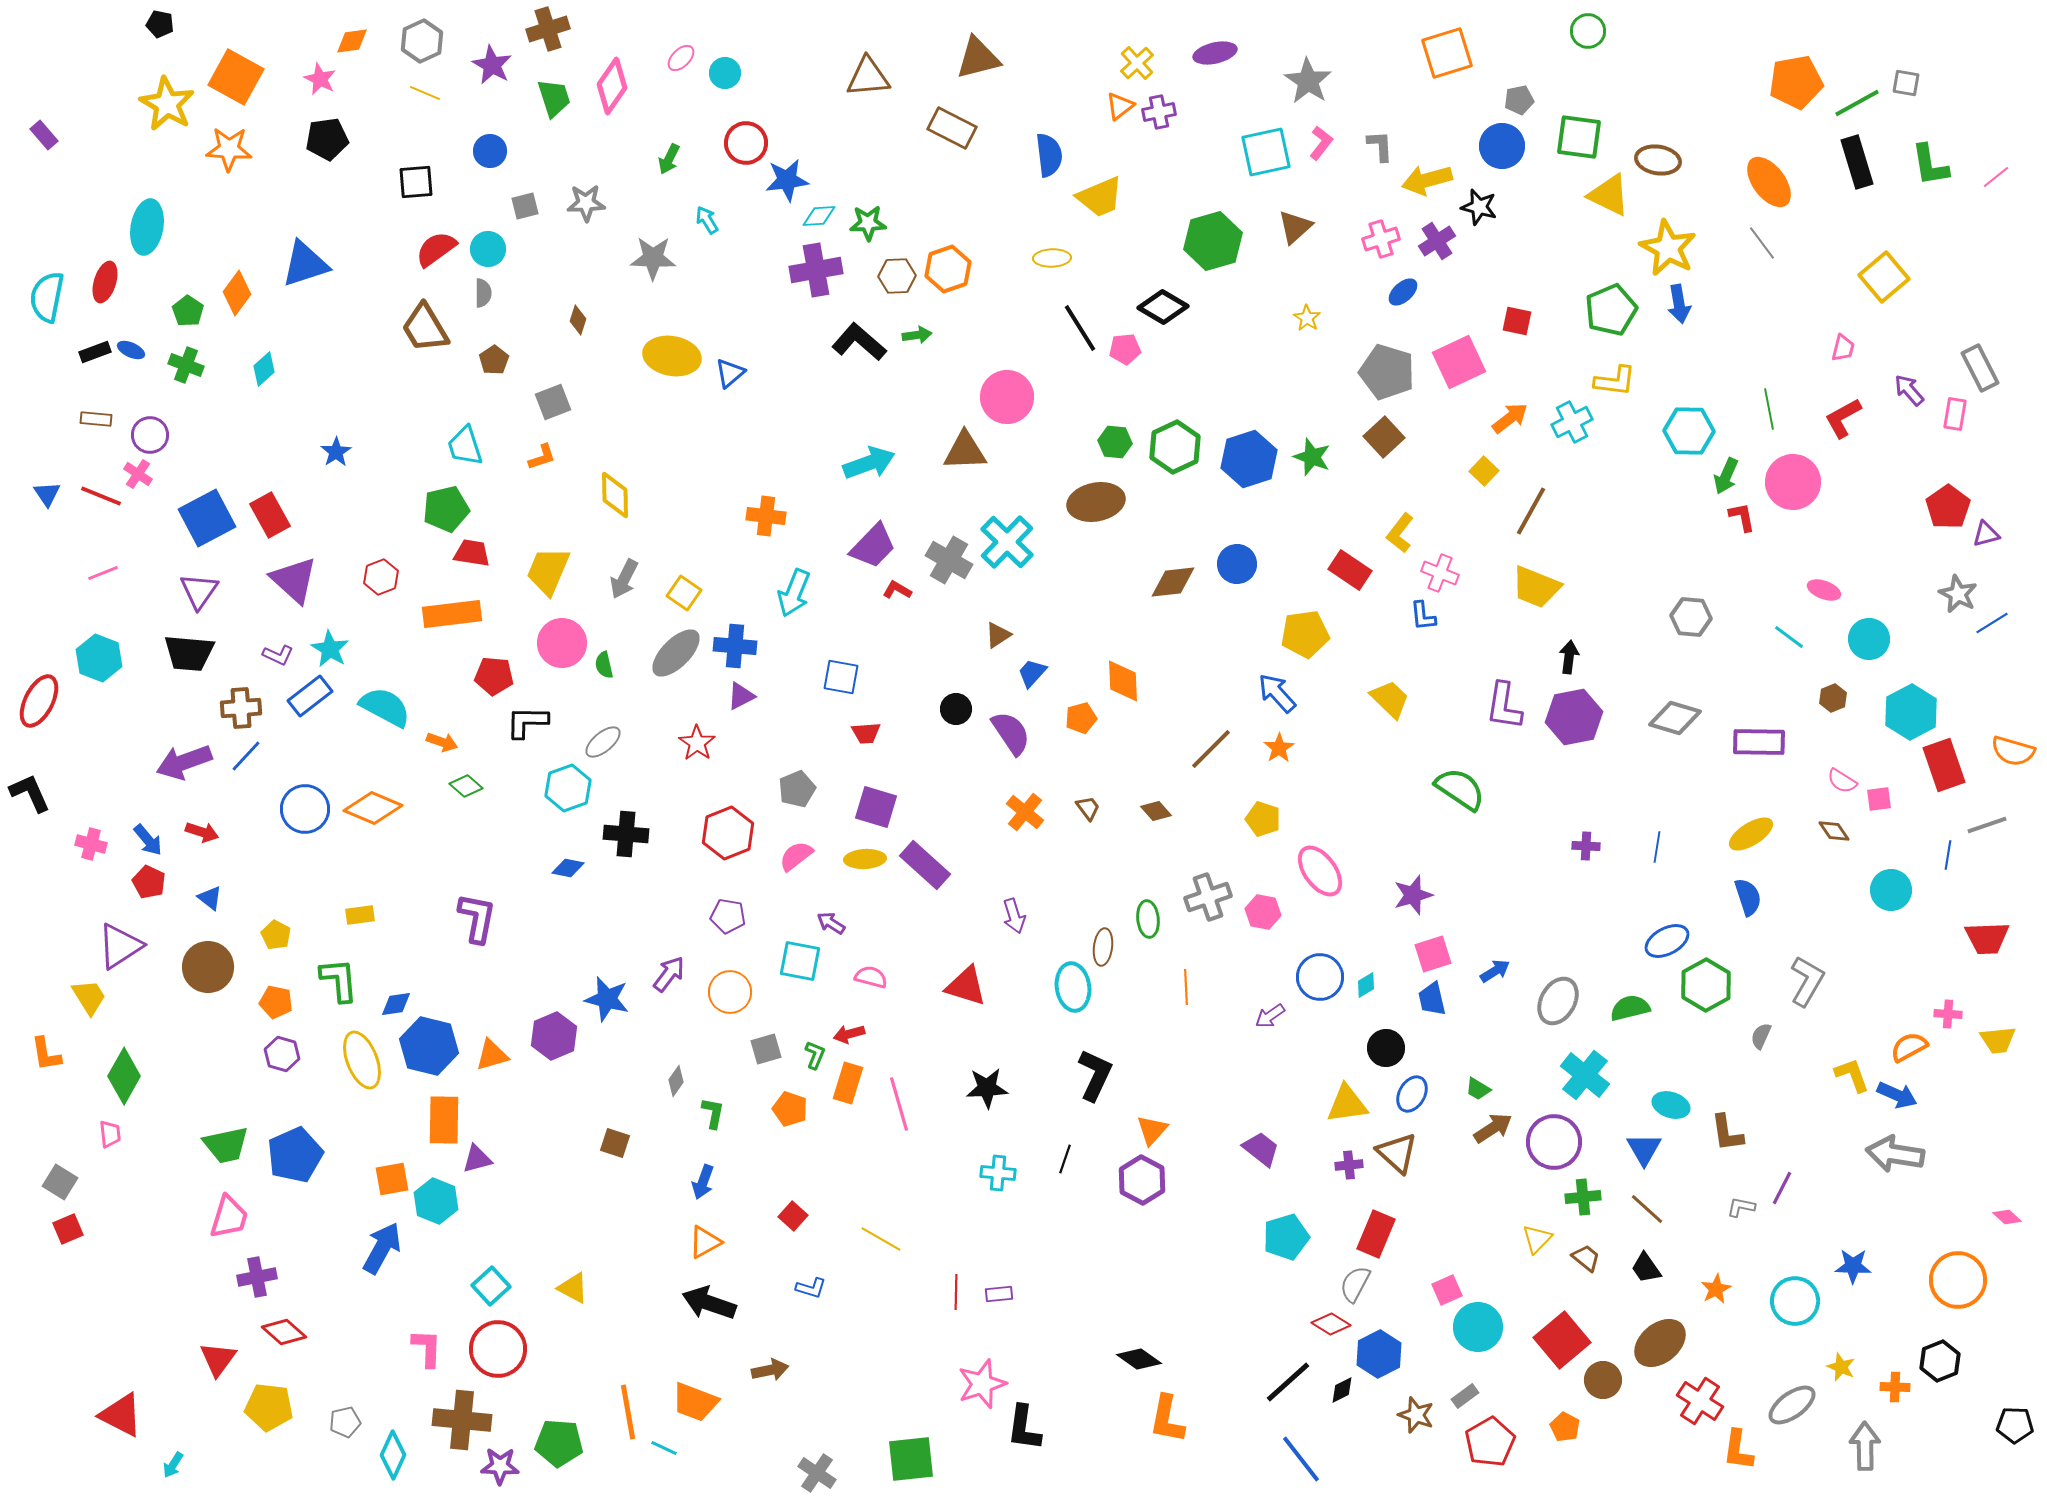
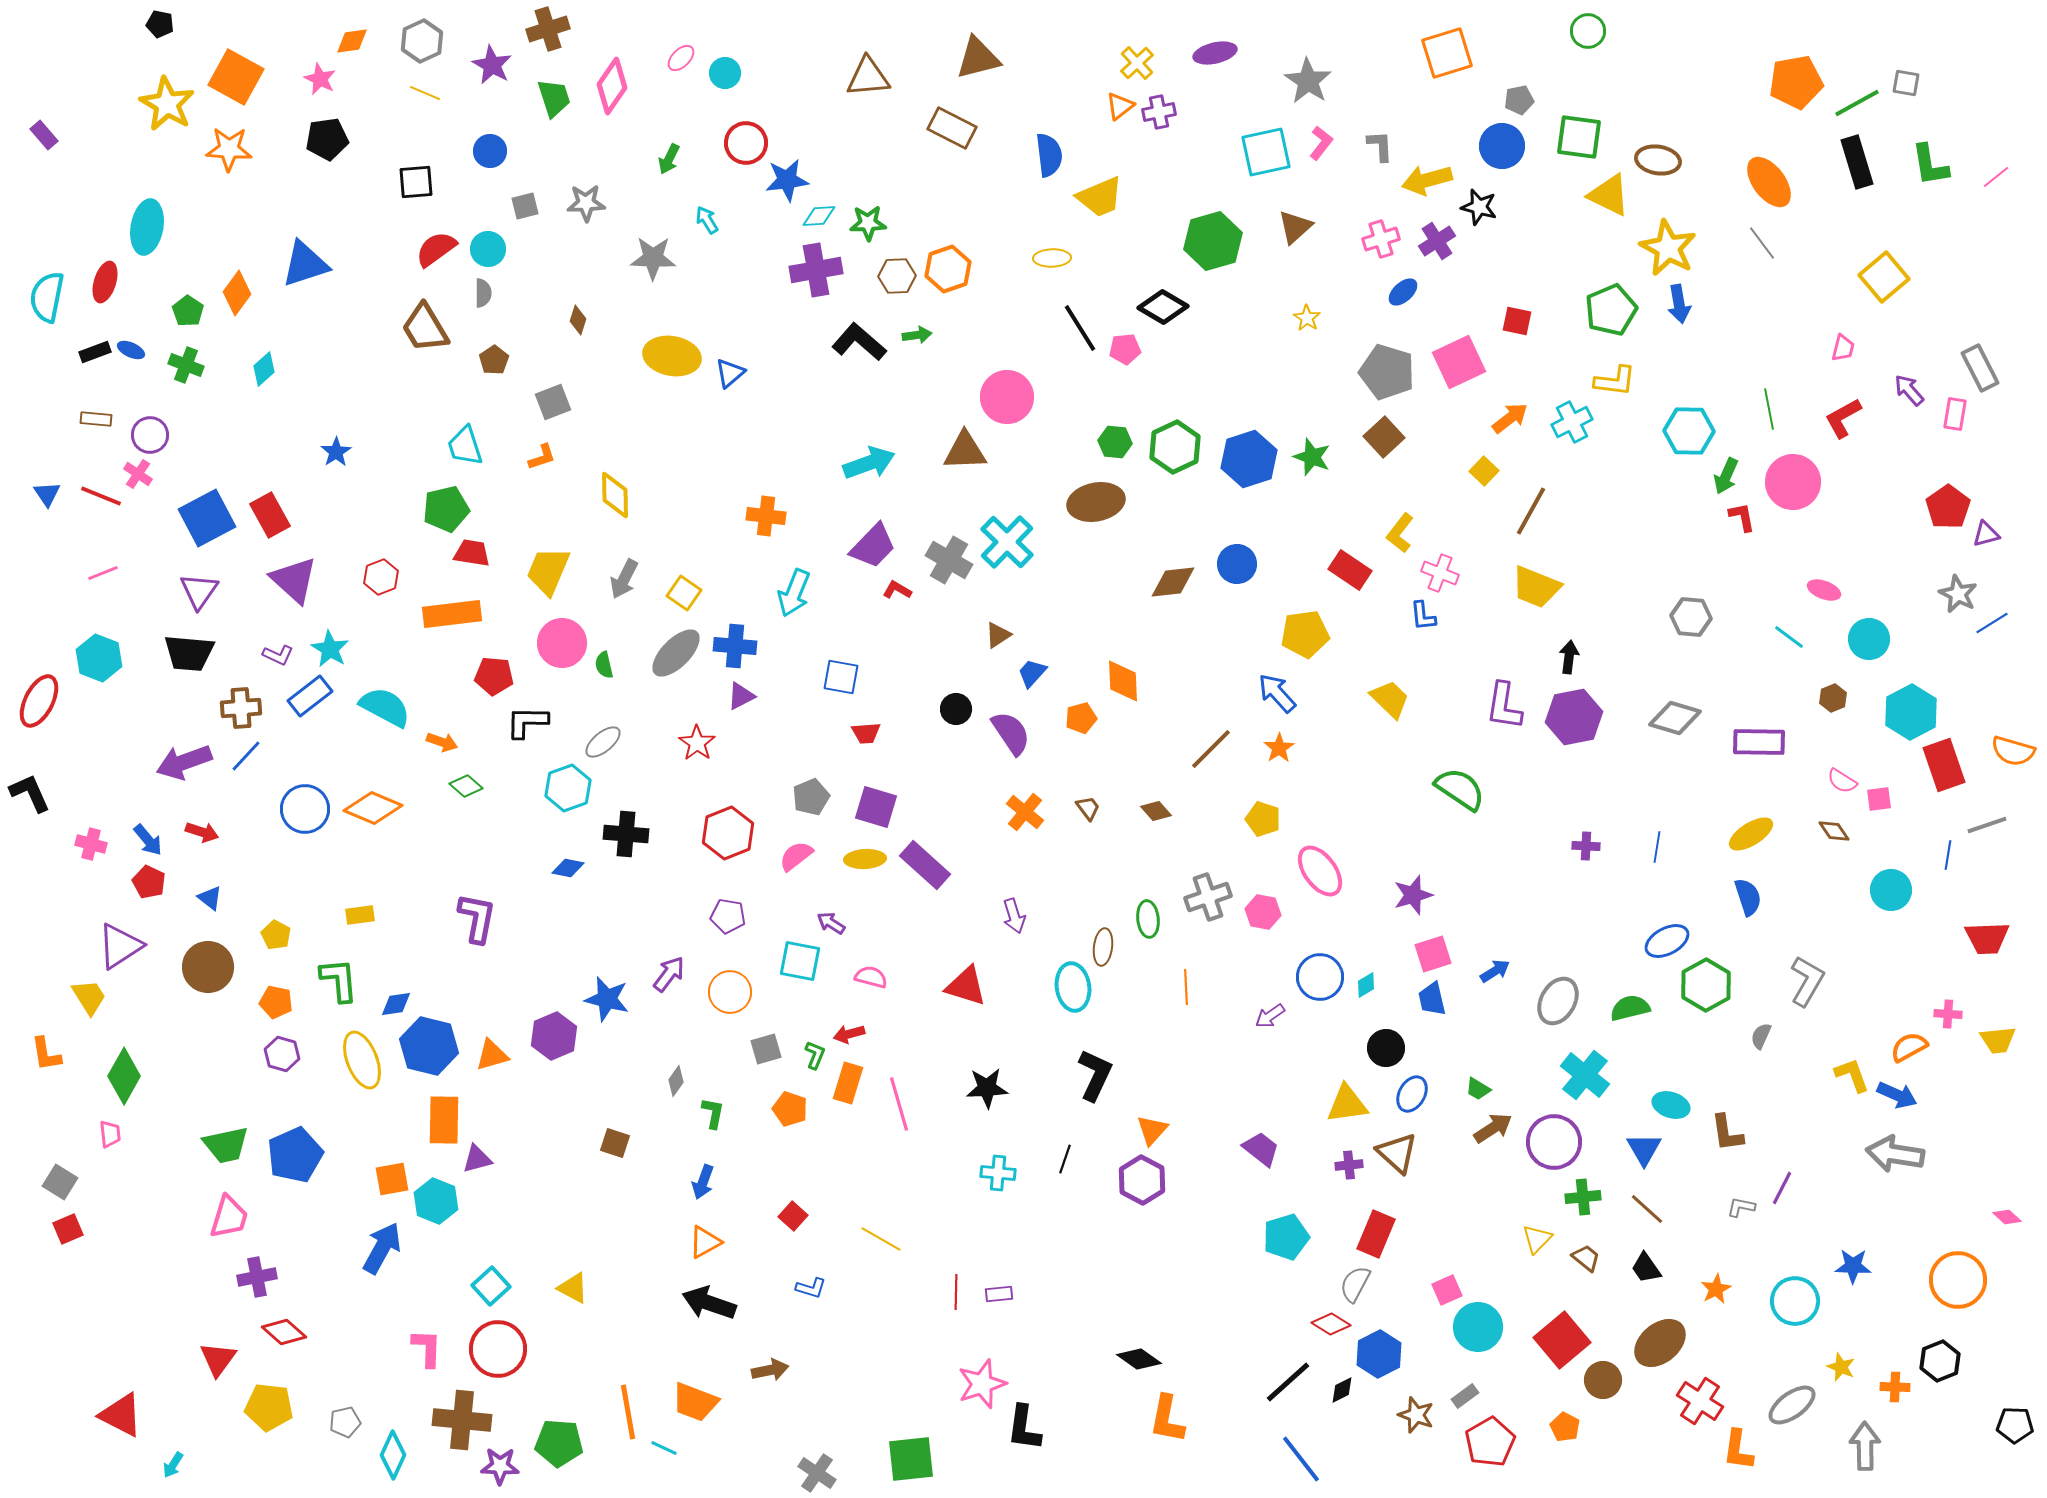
gray pentagon at (797, 789): moved 14 px right, 8 px down
